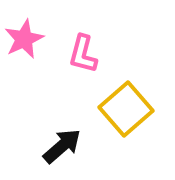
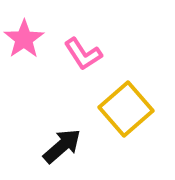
pink star: rotated 9 degrees counterclockwise
pink L-shape: rotated 48 degrees counterclockwise
